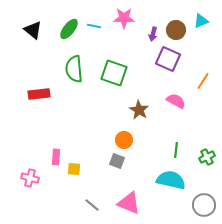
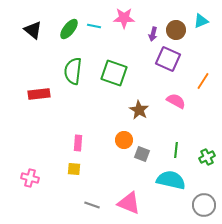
green semicircle: moved 1 px left, 2 px down; rotated 12 degrees clockwise
pink rectangle: moved 22 px right, 14 px up
gray square: moved 25 px right, 7 px up
gray line: rotated 21 degrees counterclockwise
